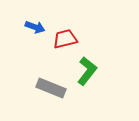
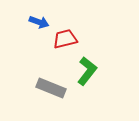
blue arrow: moved 4 px right, 5 px up
